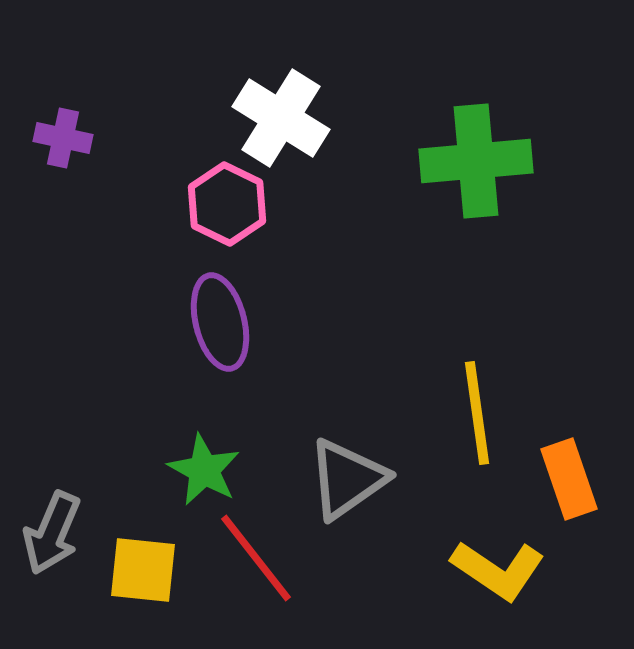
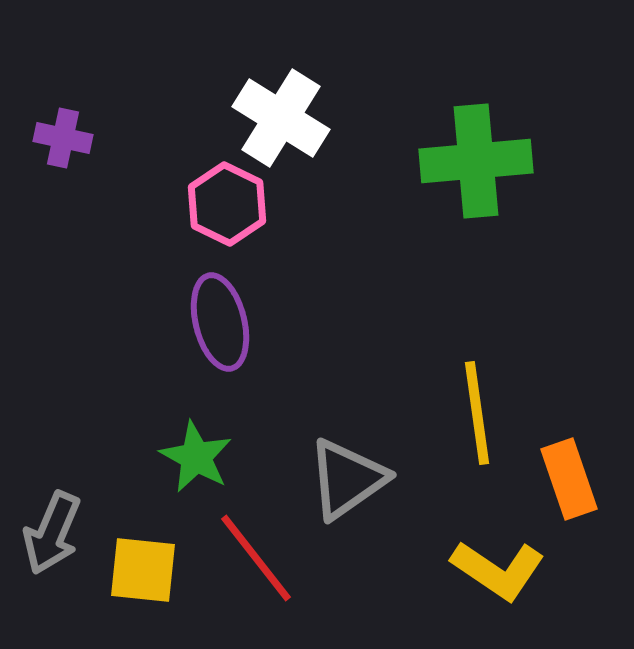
green star: moved 8 px left, 13 px up
